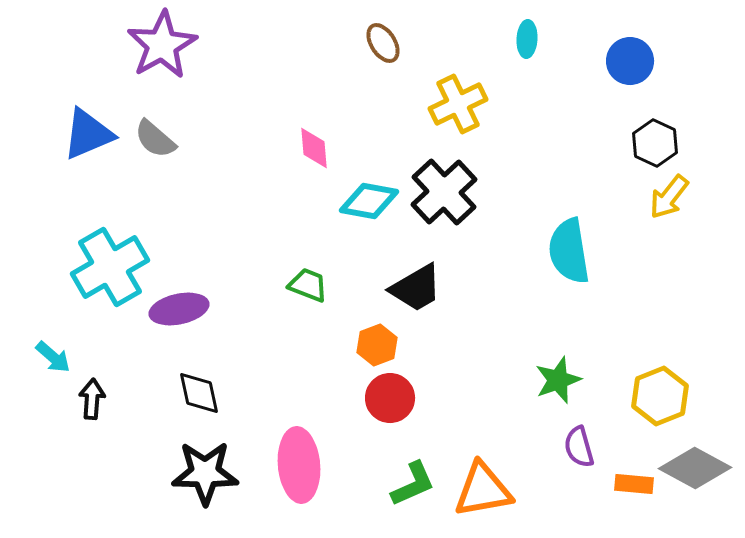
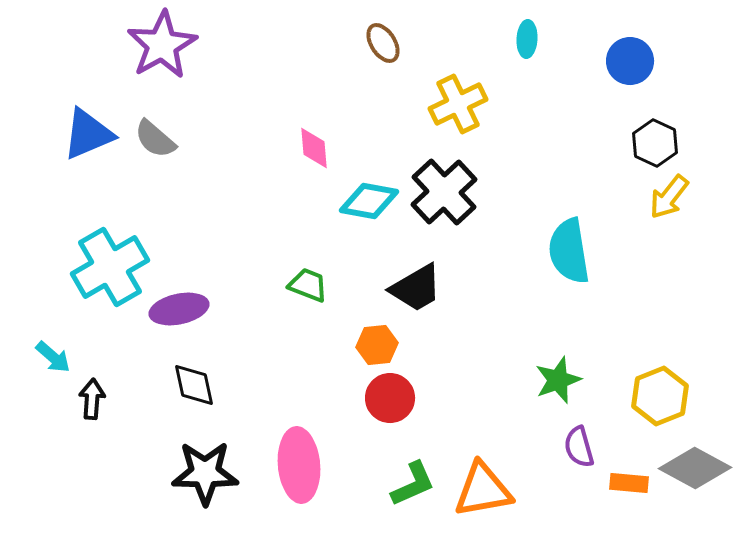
orange hexagon: rotated 15 degrees clockwise
black diamond: moved 5 px left, 8 px up
orange rectangle: moved 5 px left, 1 px up
